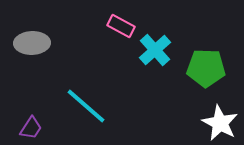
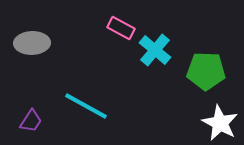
pink rectangle: moved 2 px down
cyan cross: rotated 8 degrees counterclockwise
green pentagon: moved 3 px down
cyan line: rotated 12 degrees counterclockwise
purple trapezoid: moved 7 px up
